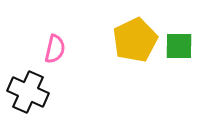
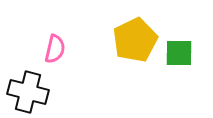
green square: moved 7 px down
black cross: rotated 9 degrees counterclockwise
